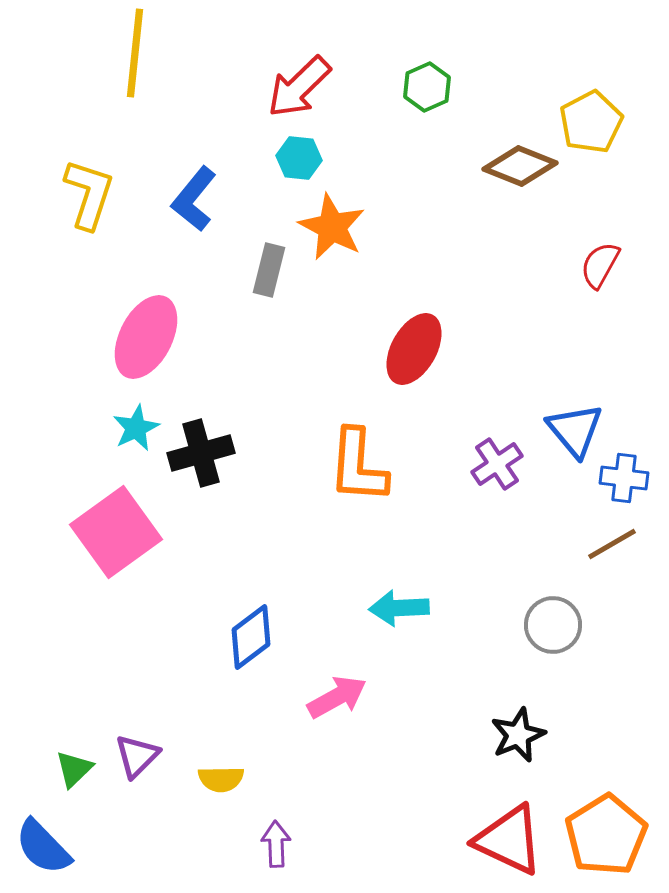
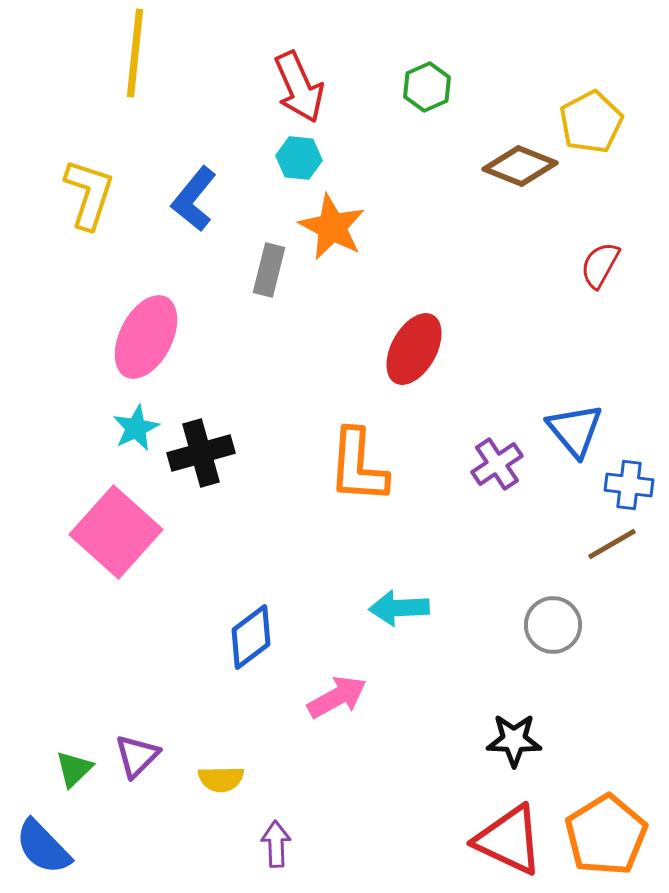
red arrow: rotated 70 degrees counterclockwise
blue cross: moved 5 px right, 7 px down
pink square: rotated 12 degrees counterclockwise
black star: moved 4 px left, 5 px down; rotated 24 degrees clockwise
